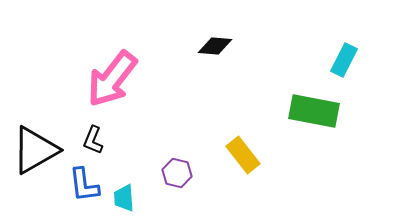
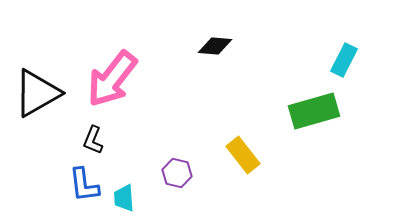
green rectangle: rotated 27 degrees counterclockwise
black triangle: moved 2 px right, 57 px up
